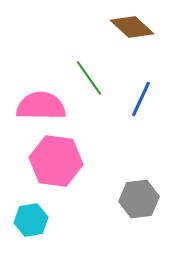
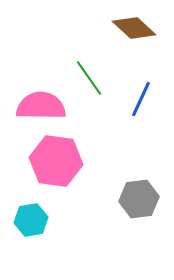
brown diamond: moved 2 px right, 1 px down
